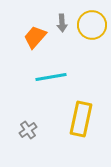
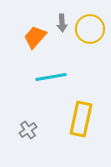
yellow circle: moved 2 px left, 4 px down
